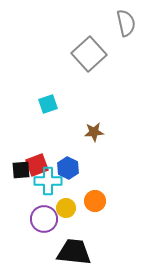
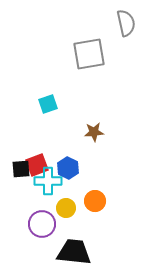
gray square: rotated 32 degrees clockwise
black square: moved 1 px up
purple circle: moved 2 px left, 5 px down
